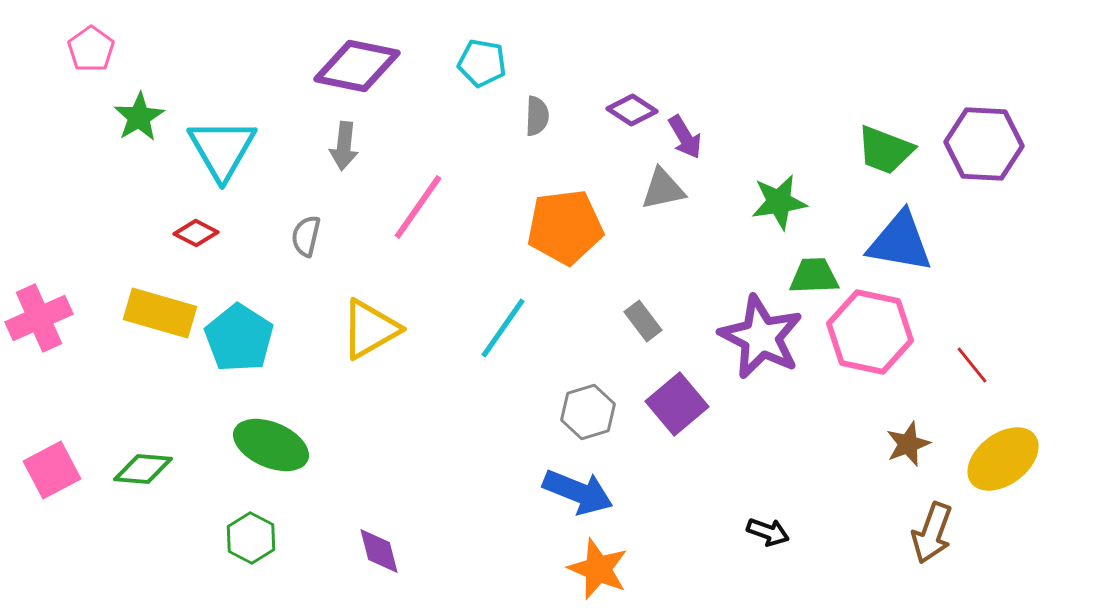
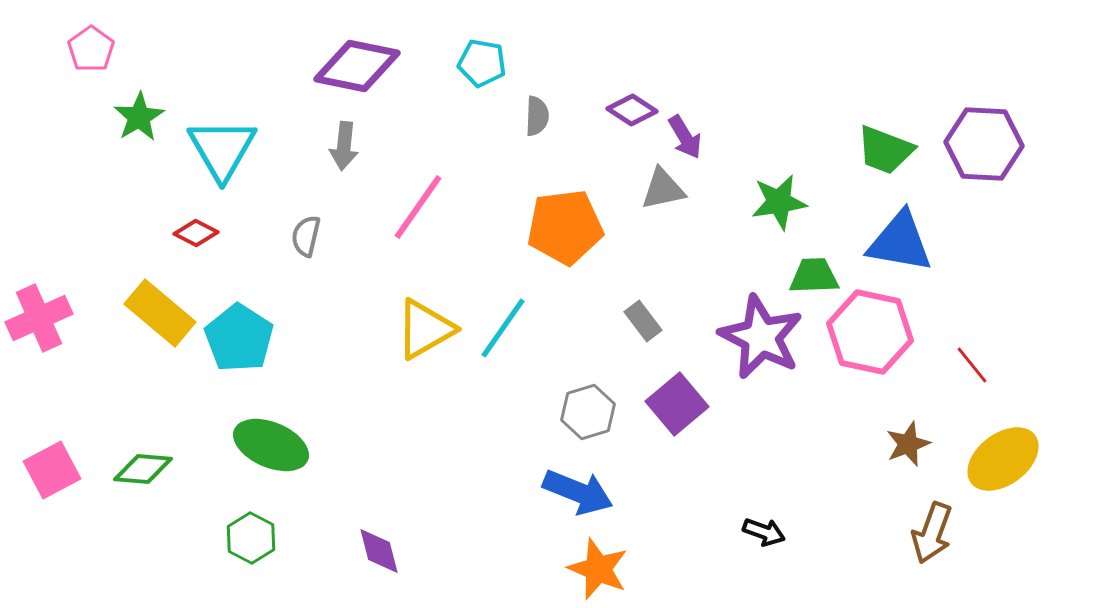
yellow rectangle at (160, 313): rotated 24 degrees clockwise
yellow triangle at (370, 329): moved 55 px right
black arrow at (768, 532): moved 4 px left
